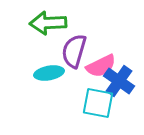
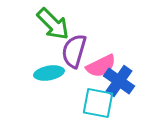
green arrow: moved 5 px right, 1 px down; rotated 132 degrees counterclockwise
